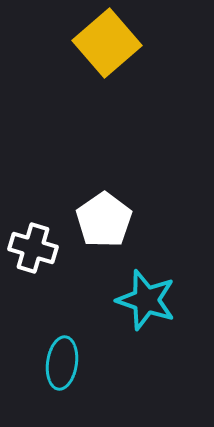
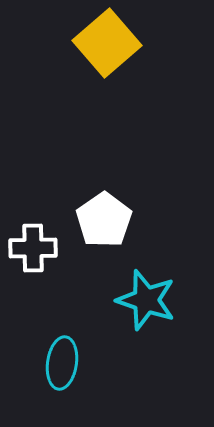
white cross: rotated 18 degrees counterclockwise
